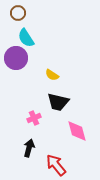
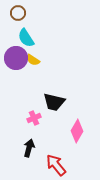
yellow semicircle: moved 19 px left, 15 px up
black trapezoid: moved 4 px left
pink diamond: rotated 45 degrees clockwise
